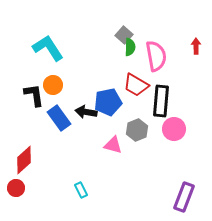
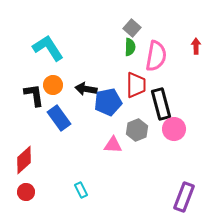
gray square: moved 8 px right, 7 px up
pink semicircle: rotated 20 degrees clockwise
red trapezoid: rotated 120 degrees counterclockwise
black rectangle: moved 3 px down; rotated 20 degrees counterclockwise
black arrow: moved 23 px up
pink triangle: rotated 12 degrees counterclockwise
red circle: moved 10 px right, 4 px down
